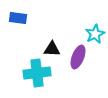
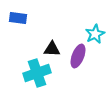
purple ellipse: moved 1 px up
cyan cross: rotated 12 degrees counterclockwise
